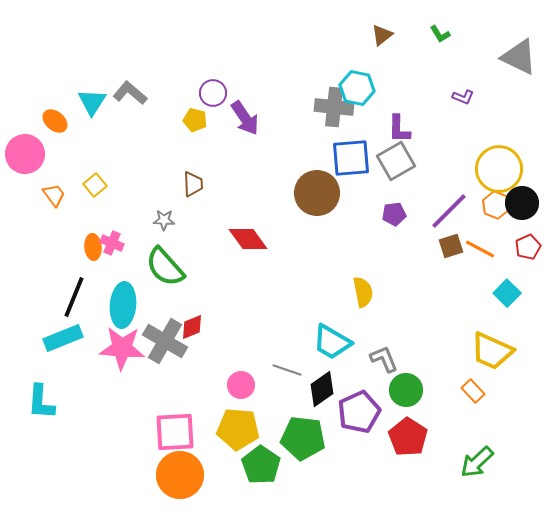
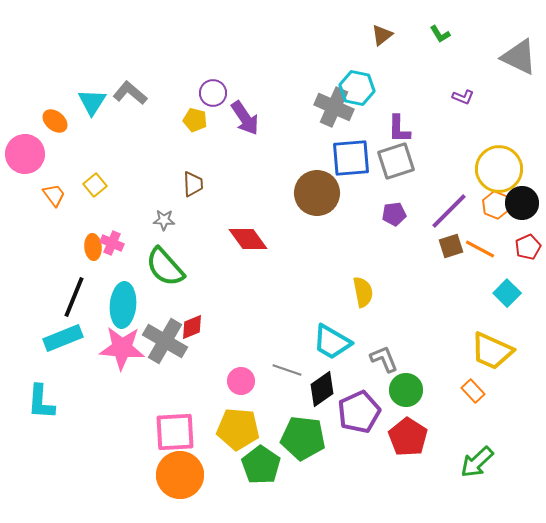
gray cross at (334, 107): rotated 18 degrees clockwise
gray square at (396, 161): rotated 12 degrees clockwise
pink circle at (241, 385): moved 4 px up
